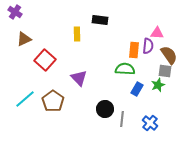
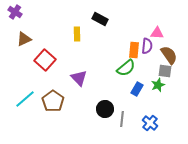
black rectangle: moved 1 px up; rotated 21 degrees clockwise
purple semicircle: moved 1 px left
green semicircle: moved 1 px right, 1 px up; rotated 138 degrees clockwise
